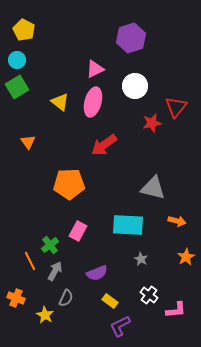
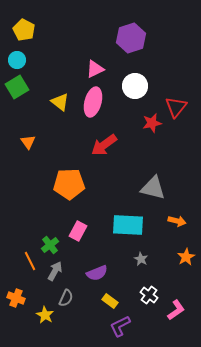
pink L-shape: rotated 30 degrees counterclockwise
